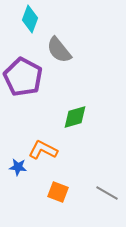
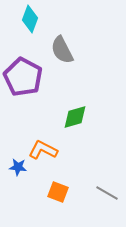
gray semicircle: moved 3 px right; rotated 12 degrees clockwise
